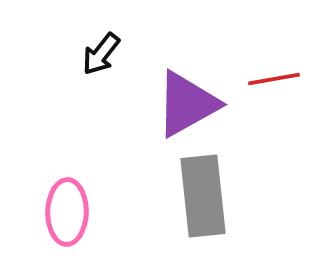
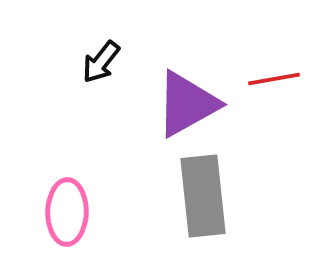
black arrow: moved 8 px down
